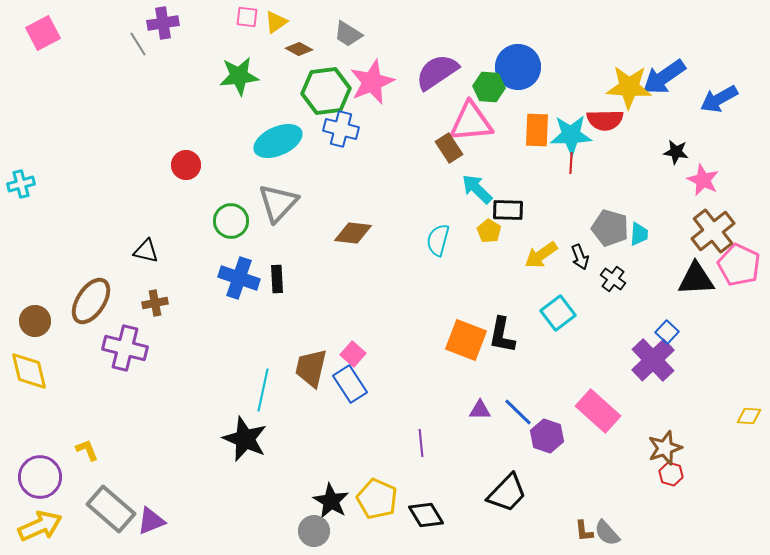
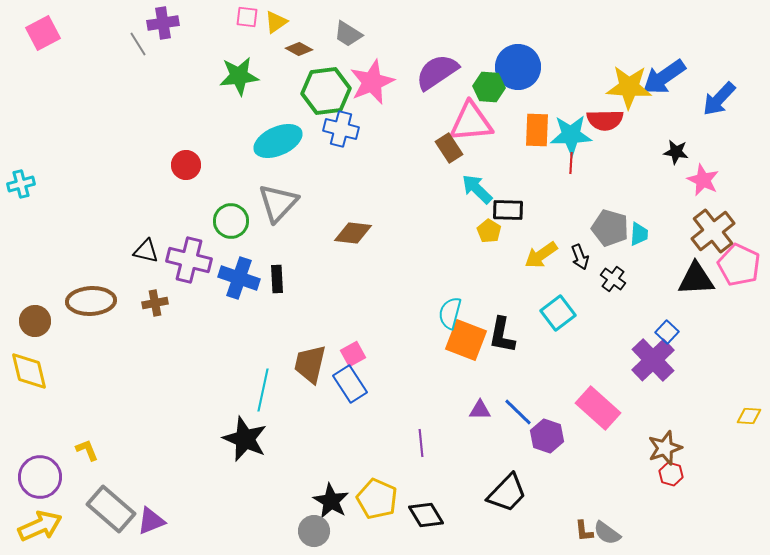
blue arrow at (719, 99): rotated 18 degrees counterclockwise
cyan semicircle at (438, 240): moved 12 px right, 73 px down
brown ellipse at (91, 301): rotated 54 degrees clockwise
purple cross at (125, 348): moved 64 px right, 88 px up
pink square at (353, 354): rotated 20 degrees clockwise
brown trapezoid at (311, 368): moved 1 px left, 4 px up
pink rectangle at (598, 411): moved 3 px up
gray semicircle at (607, 533): rotated 12 degrees counterclockwise
